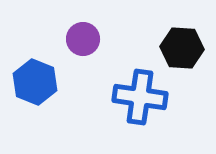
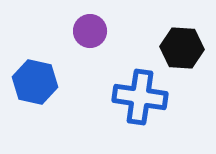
purple circle: moved 7 px right, 8 px up
blue hexagon: rotated 9 degrees counterclockwise
